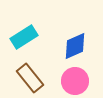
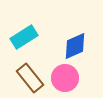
pink circle: moved 10 px left, 3 px up
